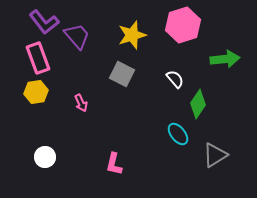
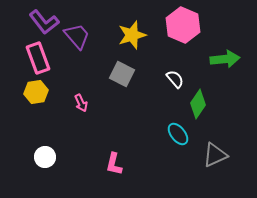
pink hexagon: rotated 20 degrees counterclockwise
gray triangle: rotated 8 degrees clockwise
